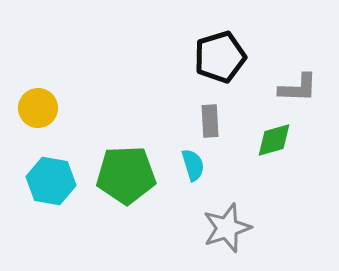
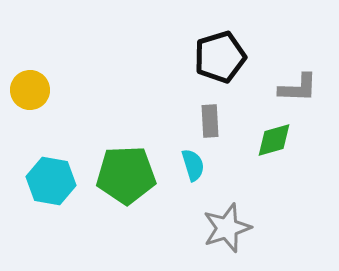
yellow circle: moved 8 px left, 18 px up
